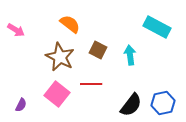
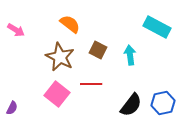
purple semicircle: moved 9 px left, 3 px down
